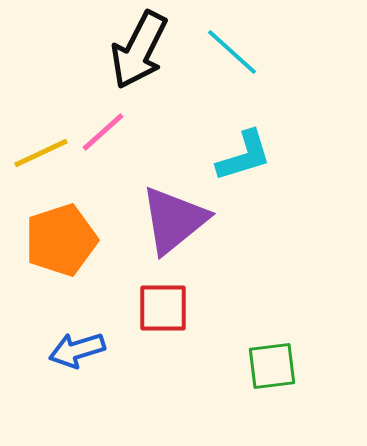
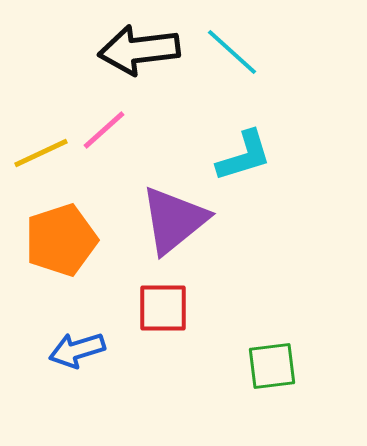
black arrow: rotated 56 degrees clockwise
pink line: moved 1 px right, 2 px up
